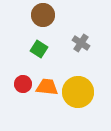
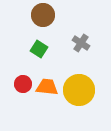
yellow circle: moved 1 px right, 2 px up
